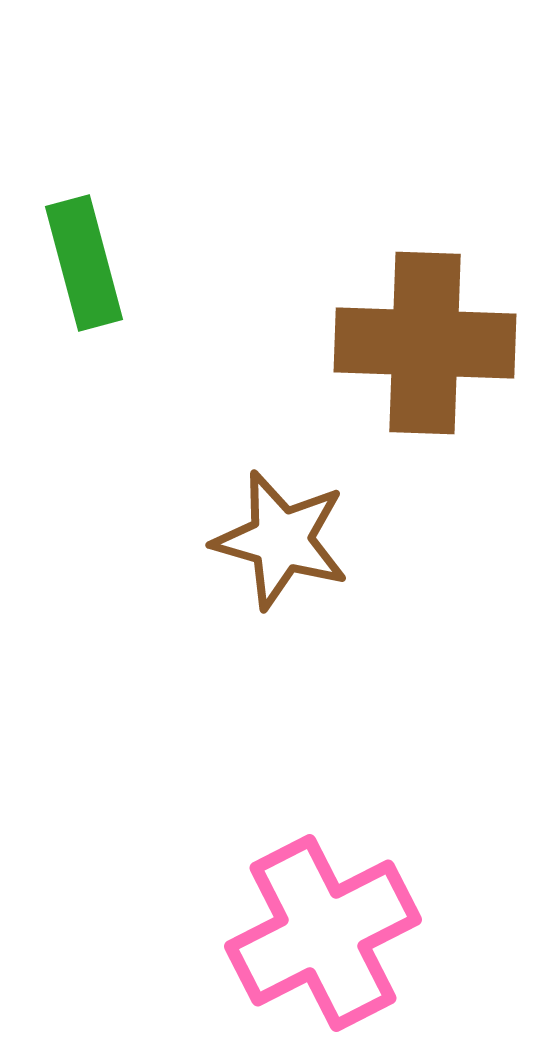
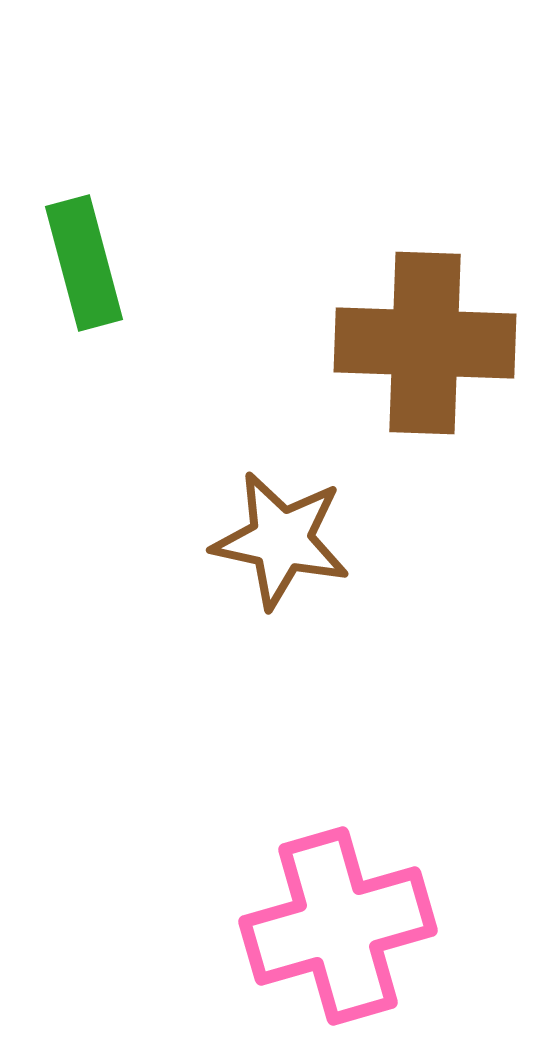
brown star: rotated 4 degrees counterclockwise
pink cross: moved 15 px right, 7 px up; rotated 11 degrees clockwise
